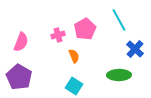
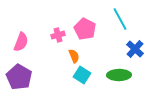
cyan line: moved 1 px right, 1 px up
pink pentagon: rotated 15 degrees counterclockwise
cyan square: moved 8 px right, 11 px up
